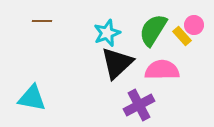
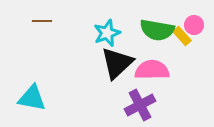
green semicircle: moved 4 px right; rotated 112 degrees counterclockwise
pink semicircle: moved 10 px left
purple cross: moved 1 px right
